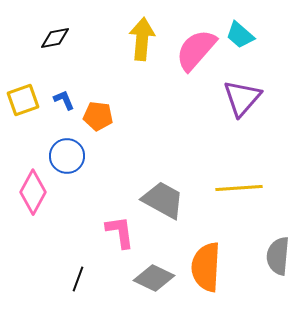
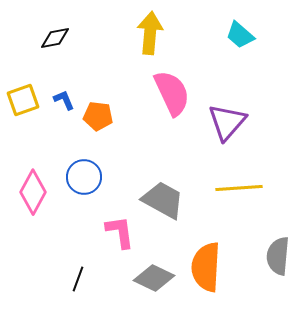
yellow arrow: moved 8 px right, 6 px up
pink semicircle: moved 24 px left, 43 px down; rotated 114 degrees clockwise
purple triangle: moved 15 px left, 24 px down
blue circle: moved 17 px right, 21 px down
